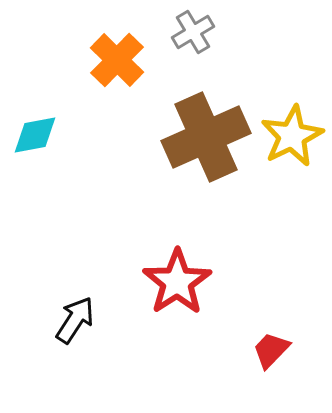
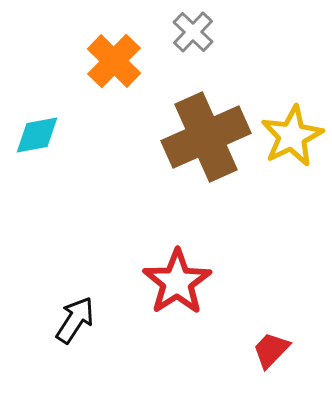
gray cross: rotated 15 degrees counterclockwise
orange cross: moved 3 px left, 1 px down
cyan diamond: moved 2 px right
